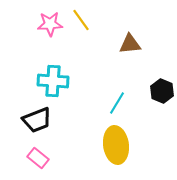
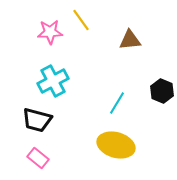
pink star: moved 8 px down
brown triangle: moved 4 px up
cyan cross: rotated 32 degrees counterclockwise
black trapezoid: rotated 36 degrees clockwise
yellow ellipse: rotated 66 degrees counterclockwise
